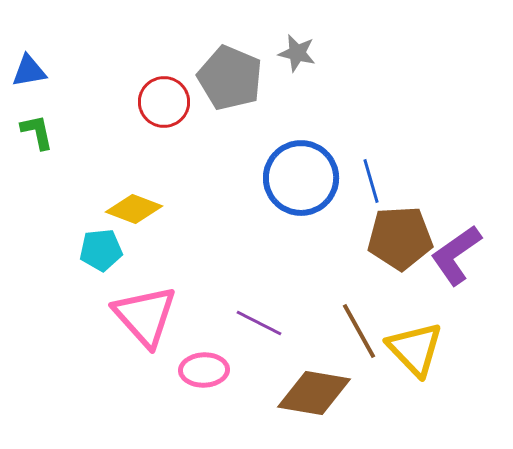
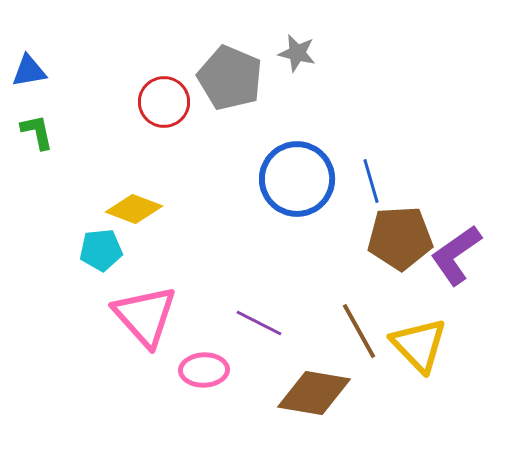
blue circle: moved 4 px left, 1 px down
yellow triangle: moved 4 px right, 4 px up
